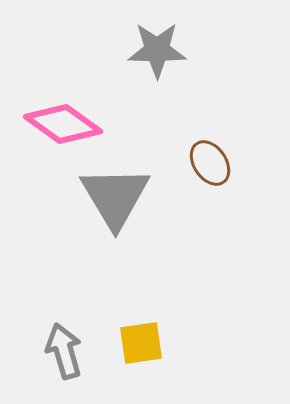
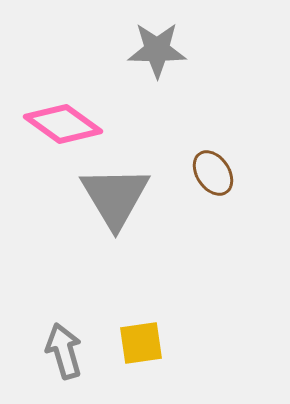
brown ellipse: moved 3 px right, 10 px down
